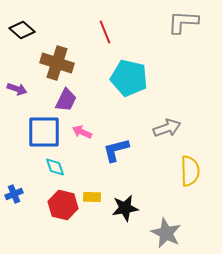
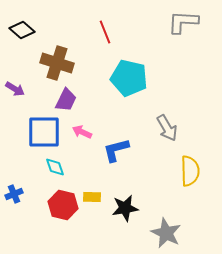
purple arrow: moved 2 px left; rotated 12 degrees clockwise
gray arrow: rotated 80 degrees clockwise
